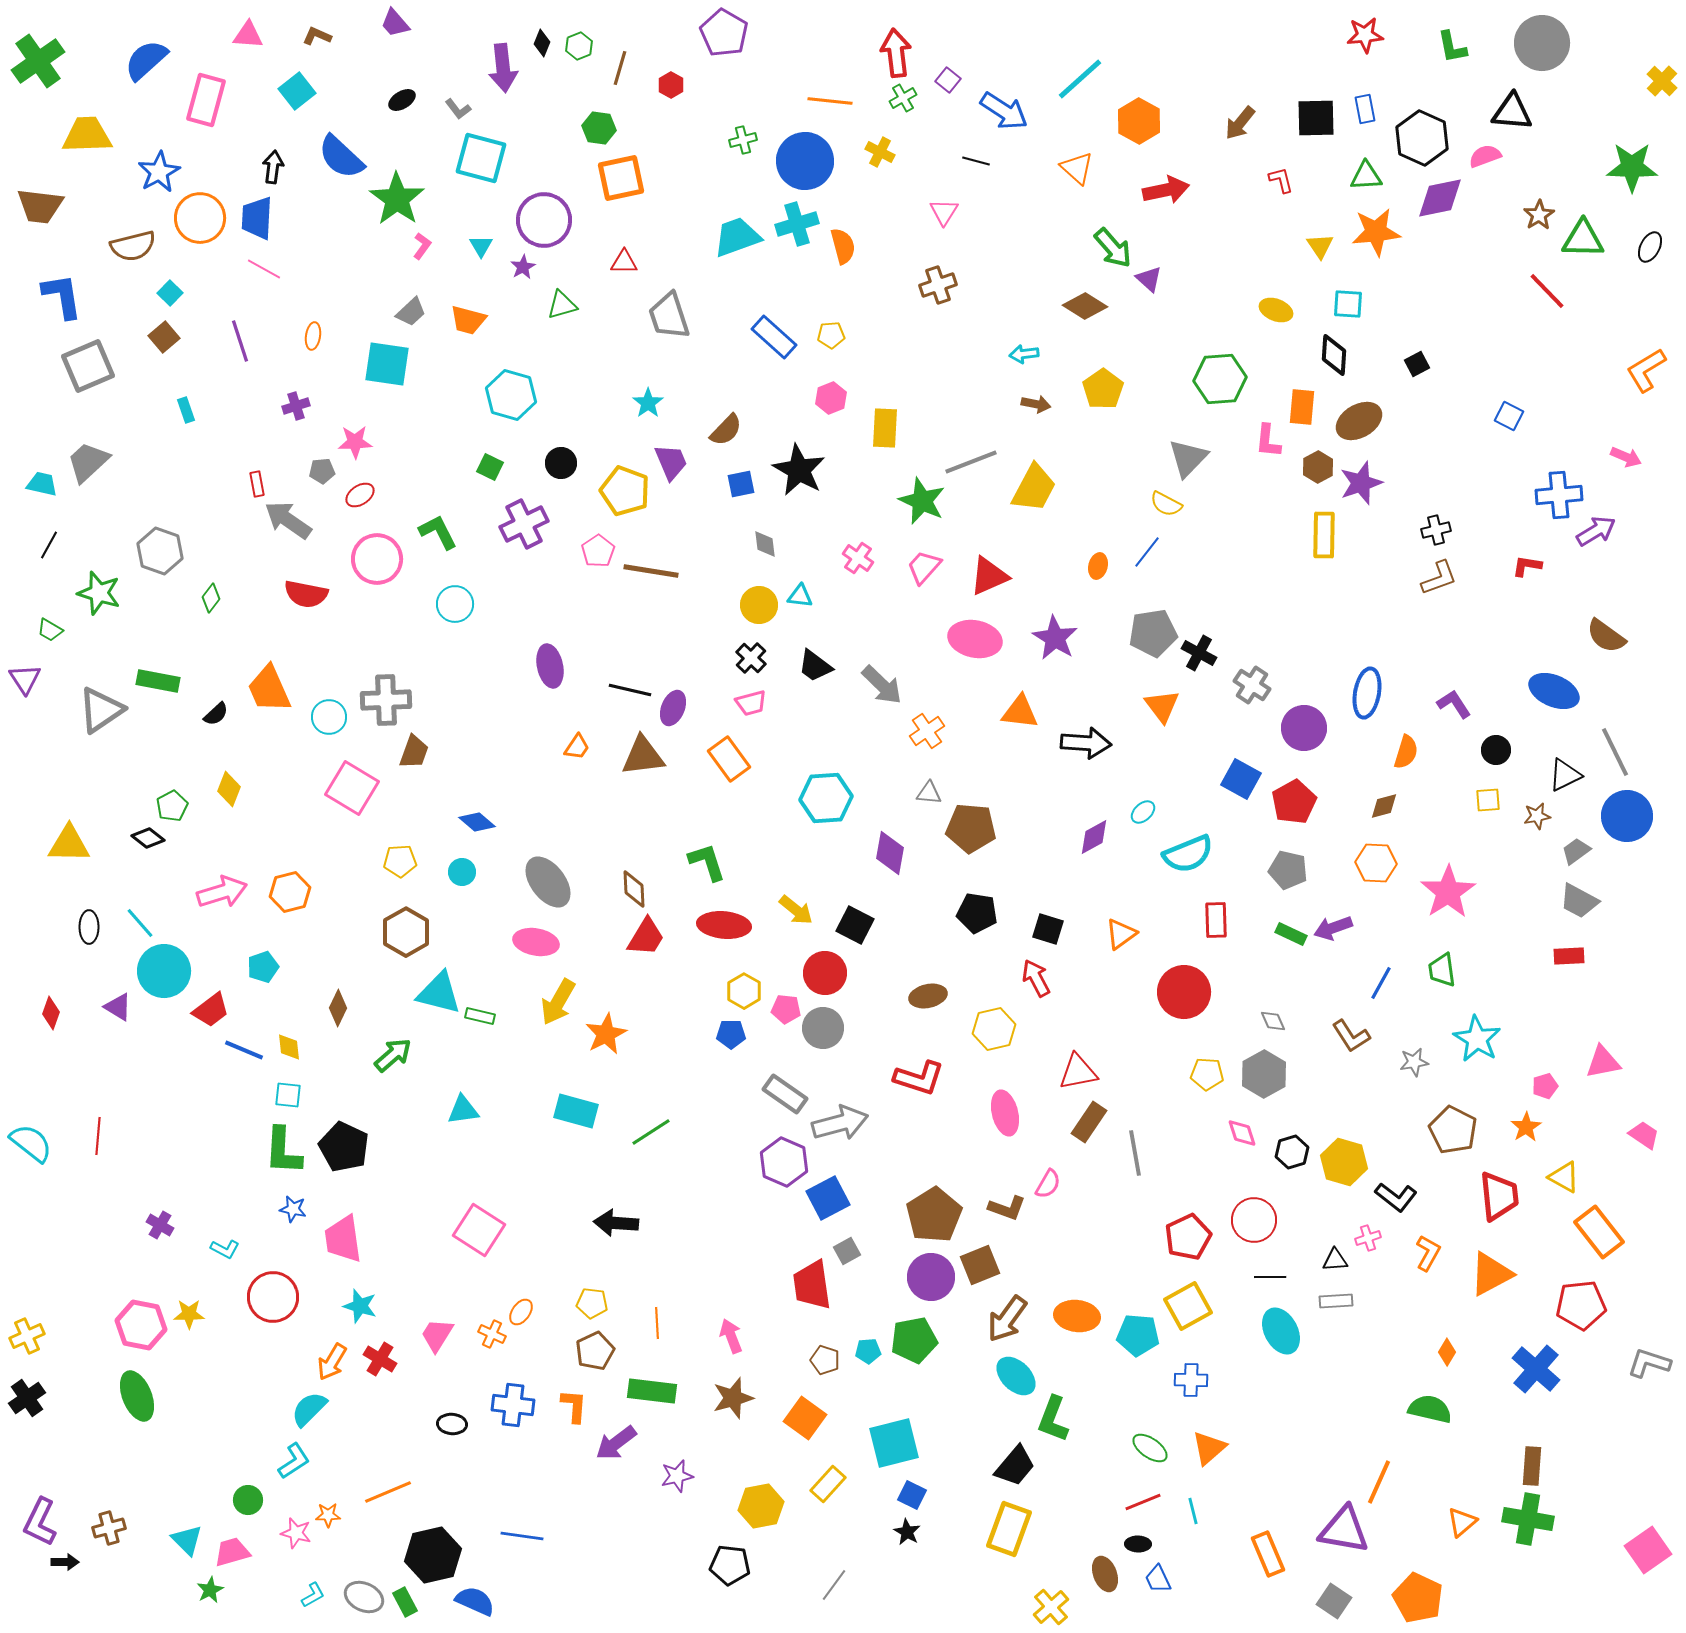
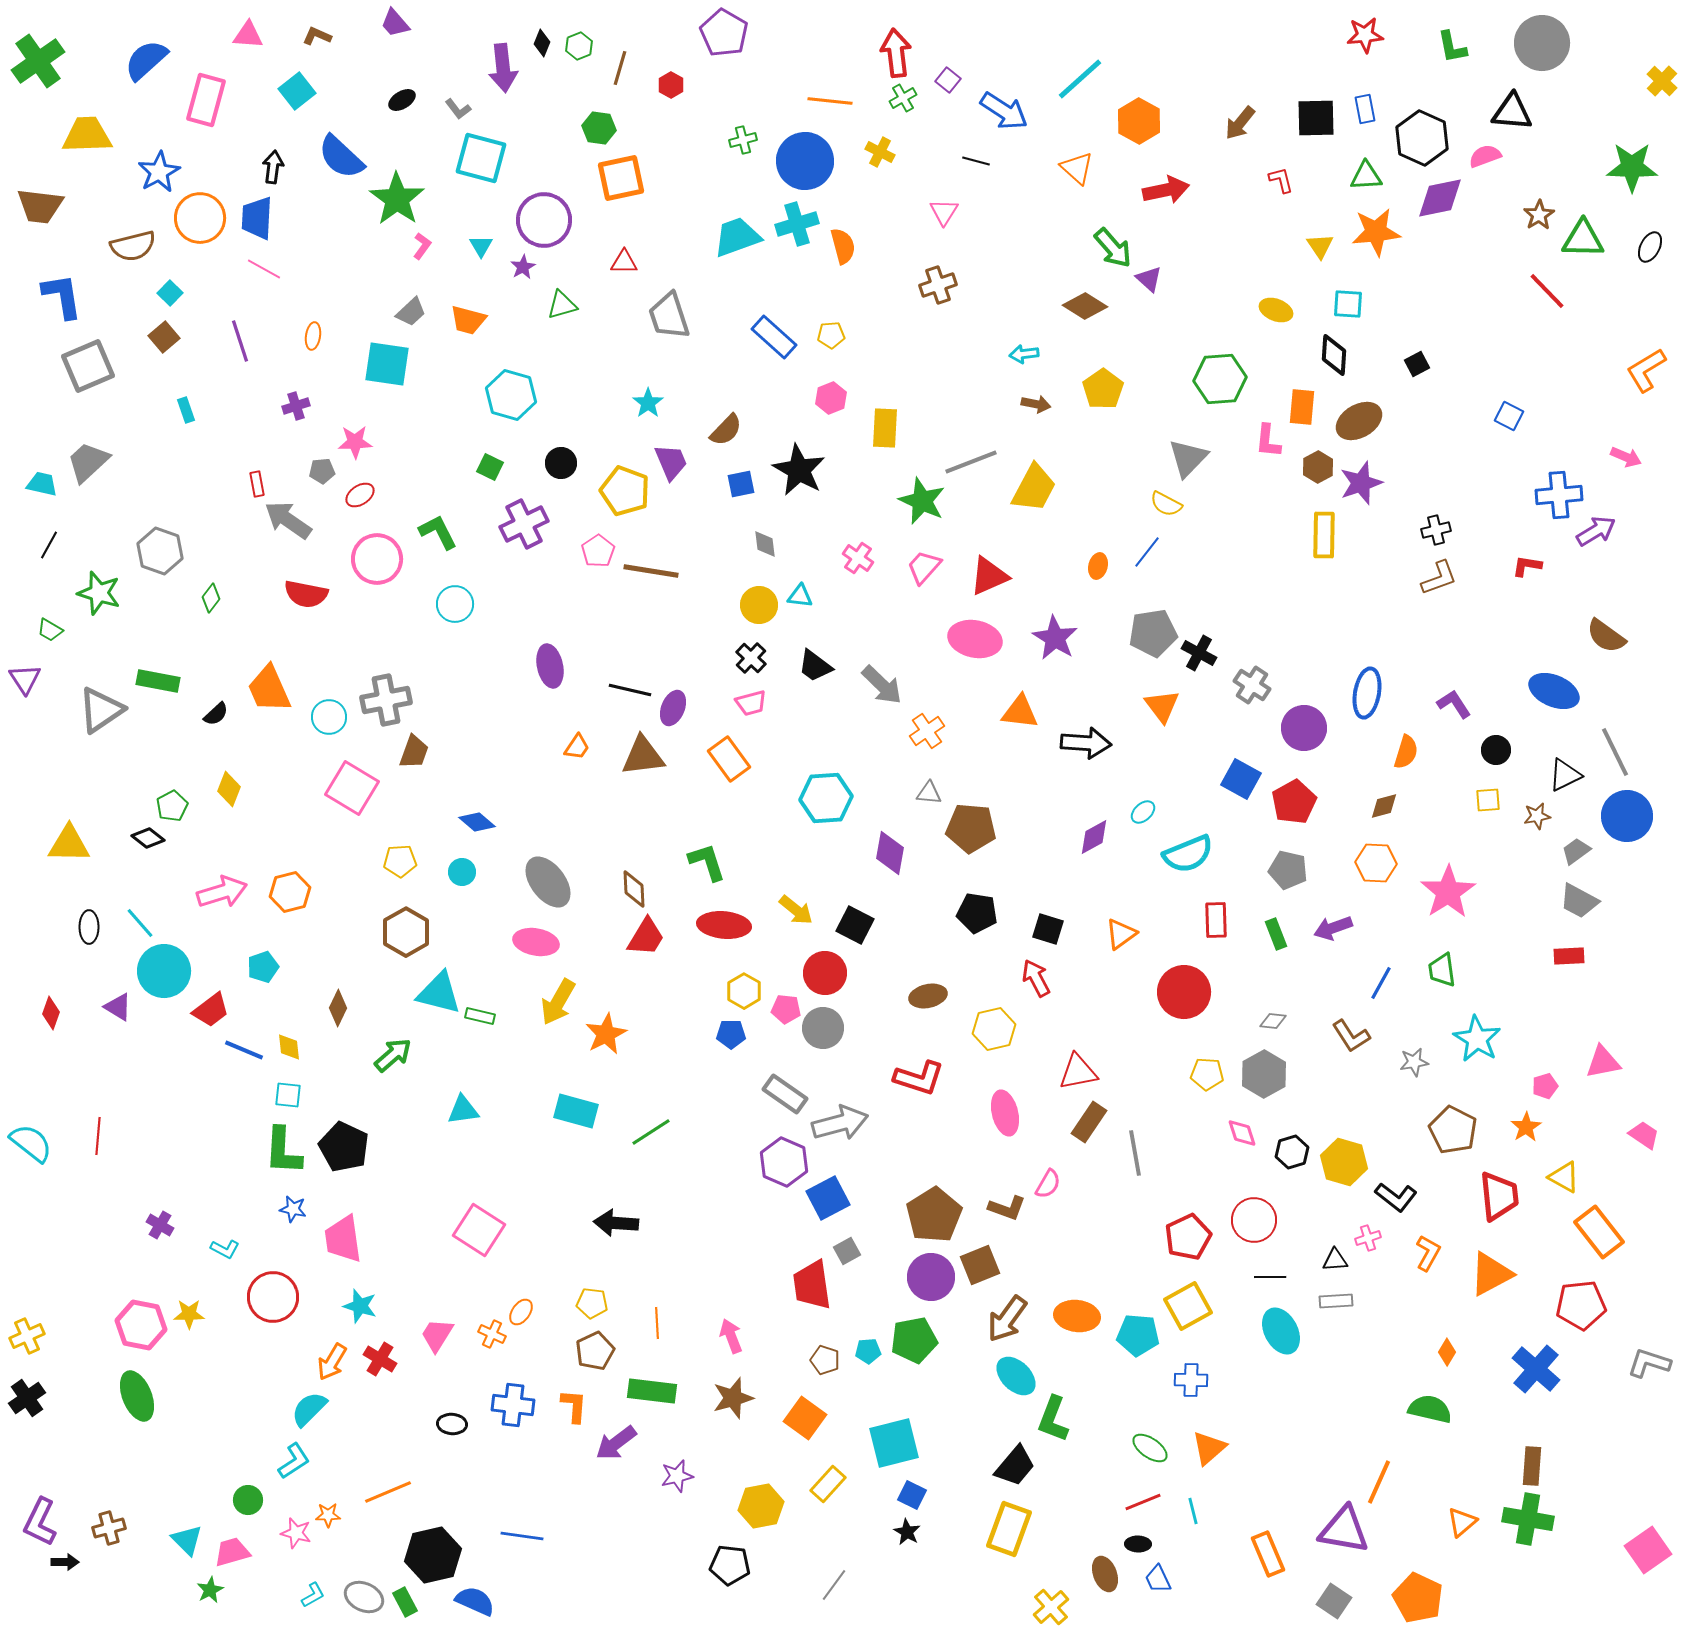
gray cross at (386, 700): rotated 9 degrees counterclockwise
green rectangle at (1291, 934): moved 15 px left; rotated 44 degrees clockwise
gray diamond at (1273, 1021): rotated 60 degrees counterclockwise
